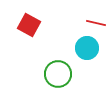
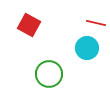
green circle: moved 9 px left
